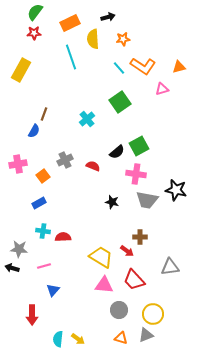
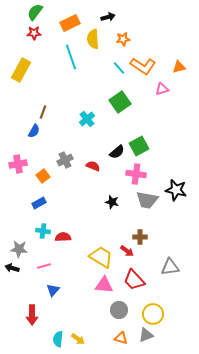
brown line at (44, 114): moved 1 px left, 2 px up
